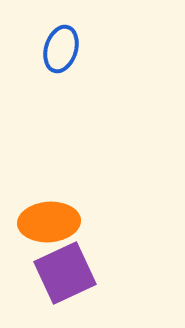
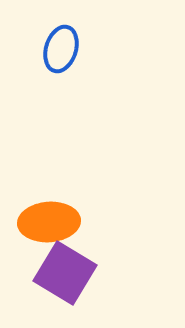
purple square: rotated 34 degrees counterclockwise
